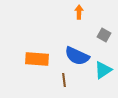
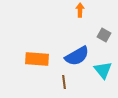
orange arrow: moved 1 px right, 2 px up
blue semicircle: rotated 55 degrees counterclockwise
cyan triangle: rotated 36 degrees counterclockwise
brown line: moved 2 px down
